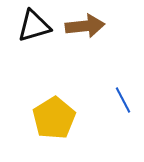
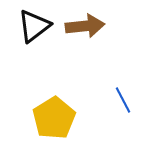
black triangle: rotated 21 degrees counterclockwise
